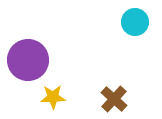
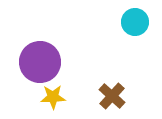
purple circle: moved 12 px right, 2 px down
brown cross: moved 2 px left, 3 px up
